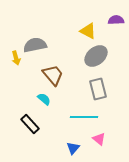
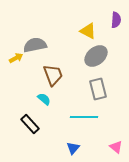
purple semicircle: rotated 98 degrees clockwise
yellow arrow: rotated 104 degrees counterclockwise
brown trapezoid: rotated 20 degrees clockwise
pink triangle: moved 17 px right, 8 px down
